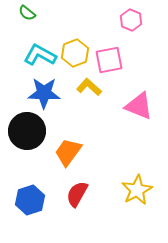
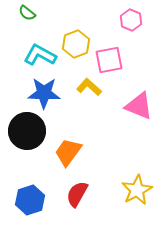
yellow hexagon: moved 1 px right, 9 px up
